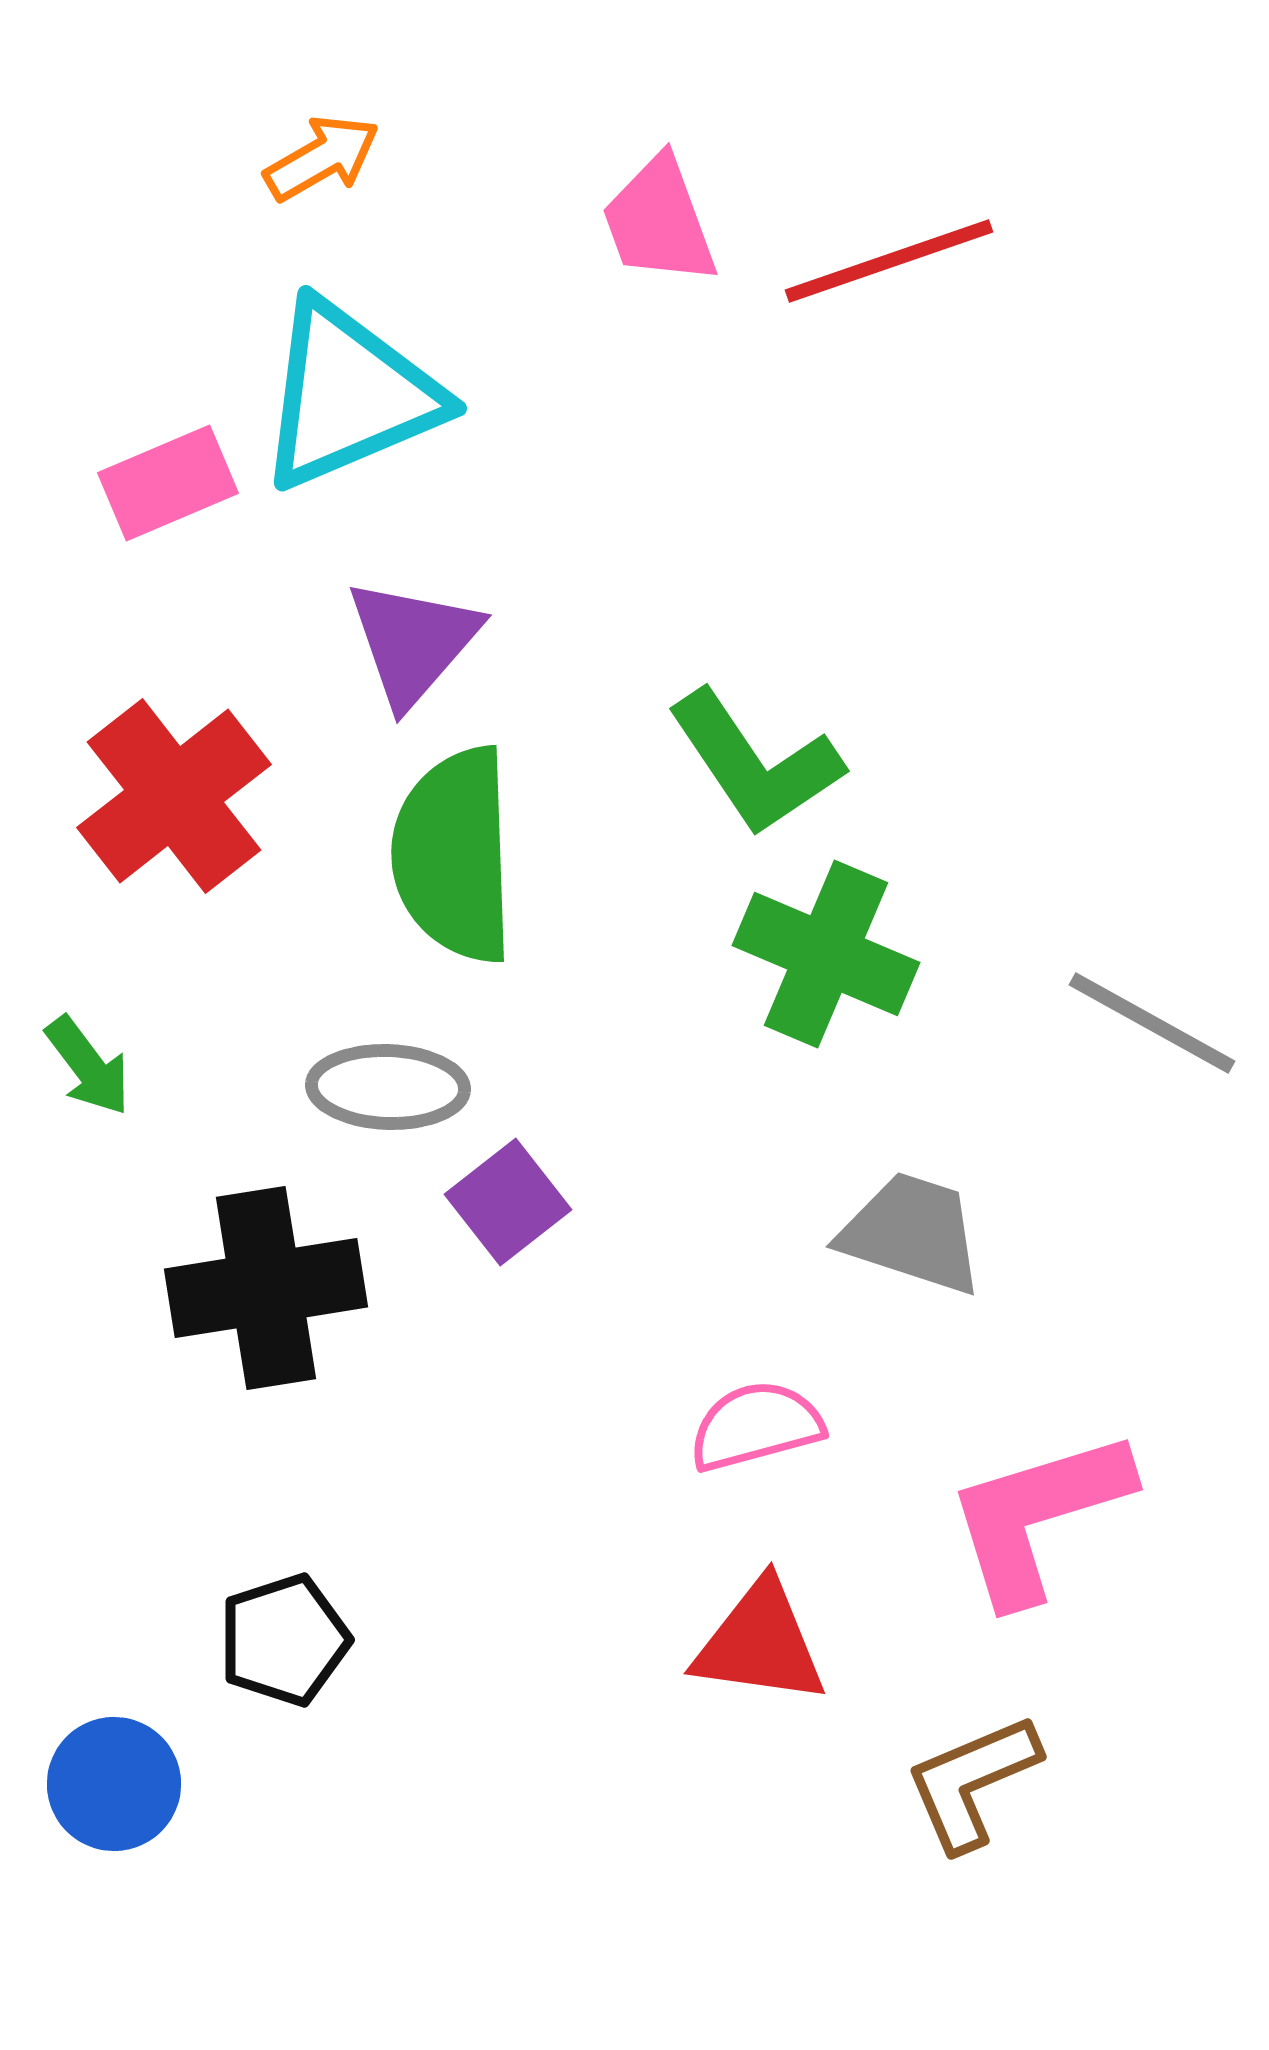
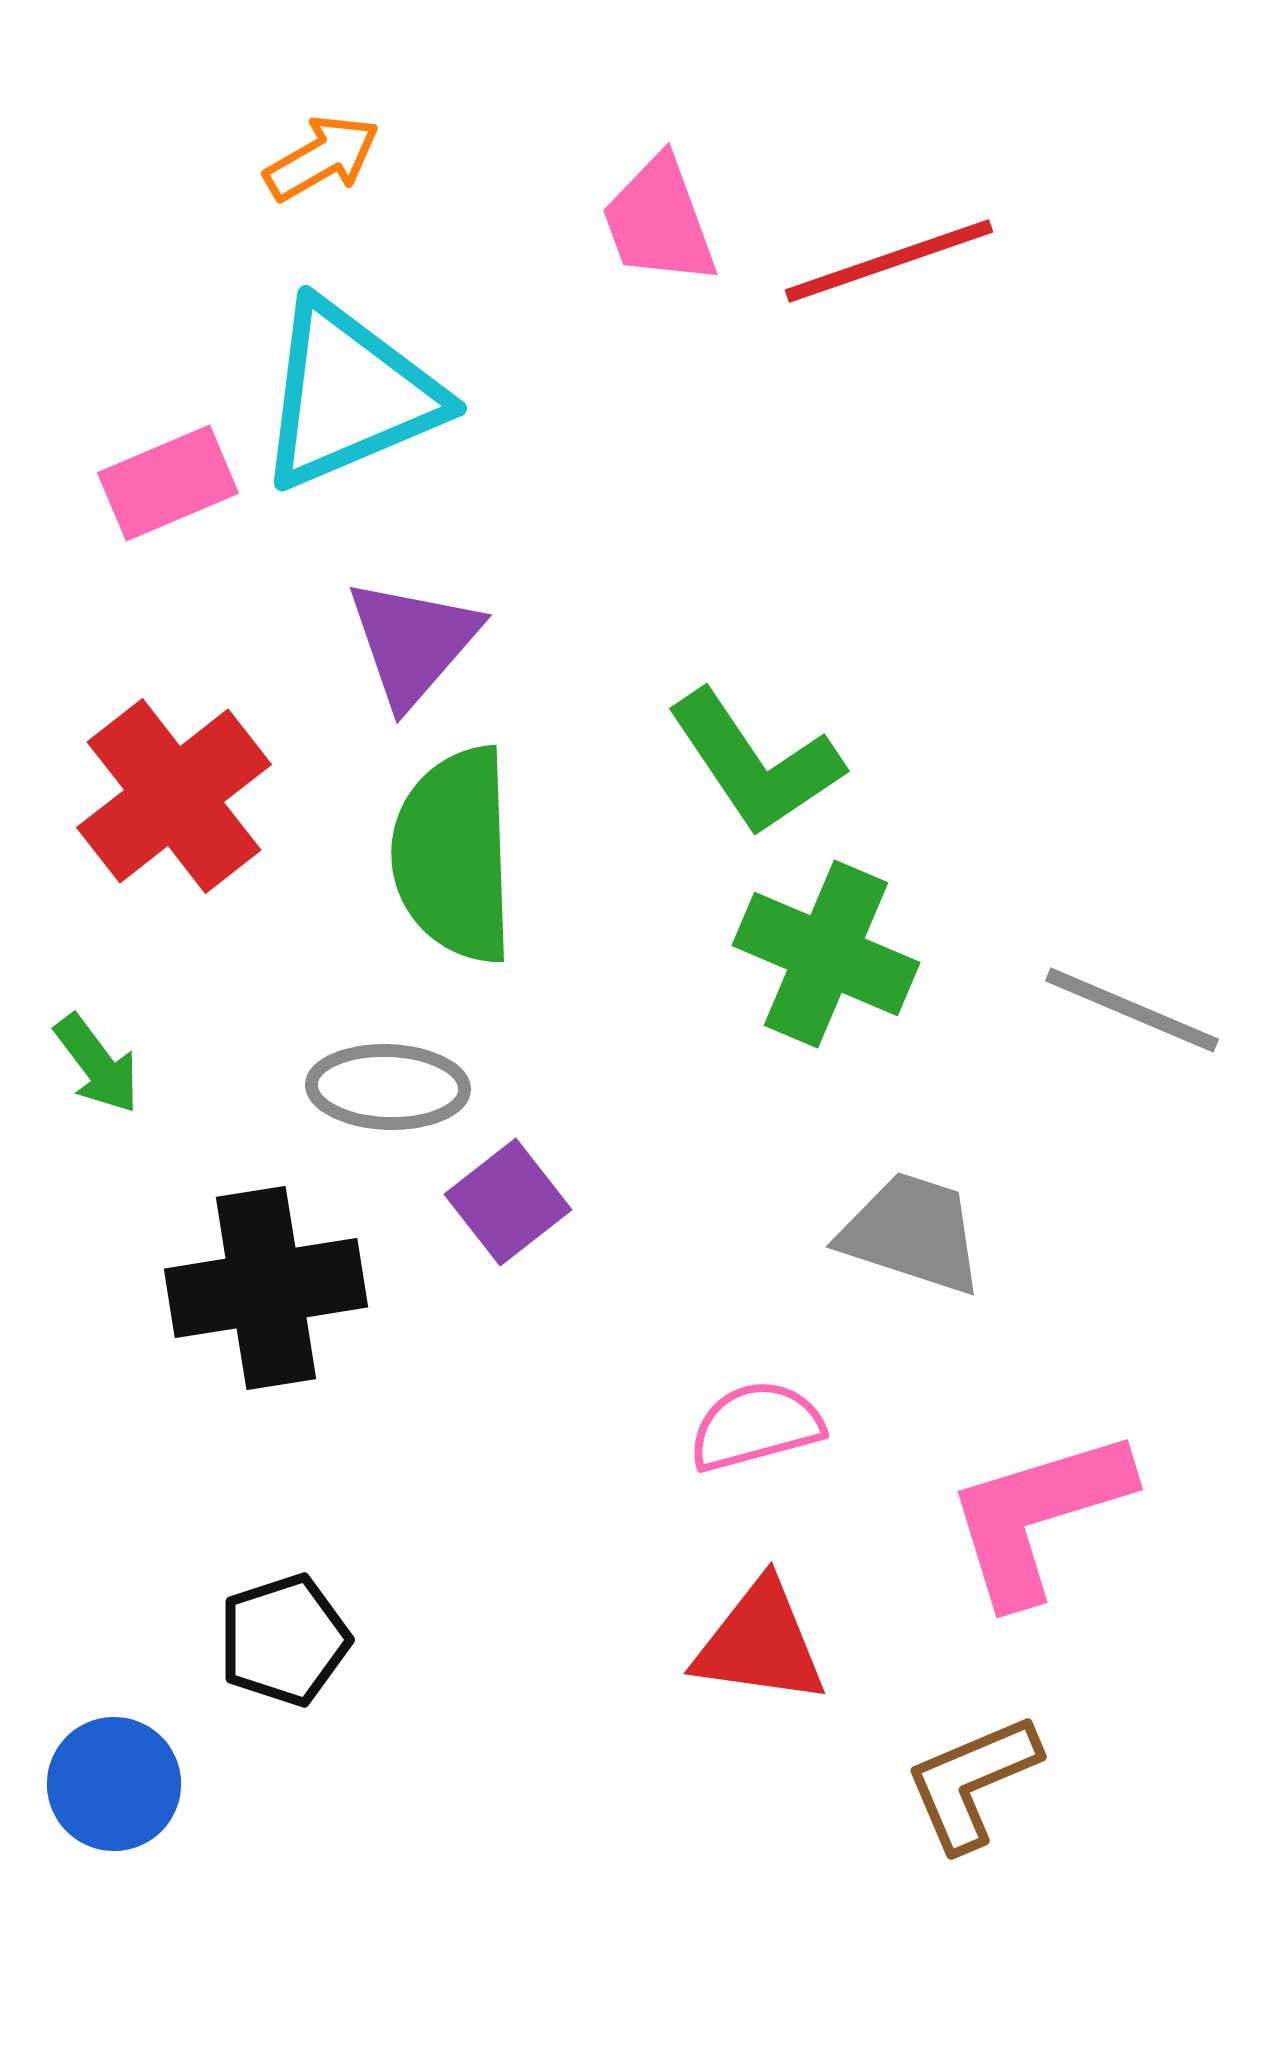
gray line: moved 20 px left, 13 px up; rotated 6 degrees counterclockwise
green arrow: moved 9 px right, 2 px up
